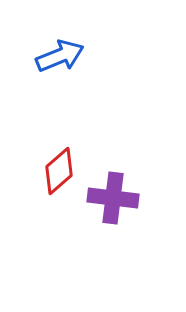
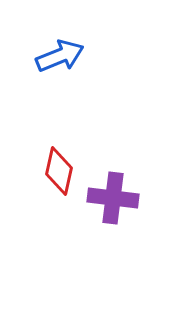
red diamond: rotated 36 degrees counterclockwise
